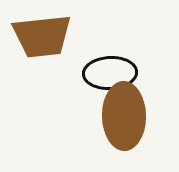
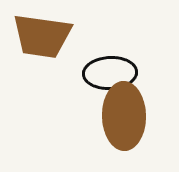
brown trapezoid: rotated 14 degrees clockwise
